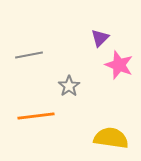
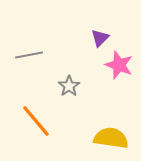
orange line: moved 5 px down; rotated 57 degrees clockwise
